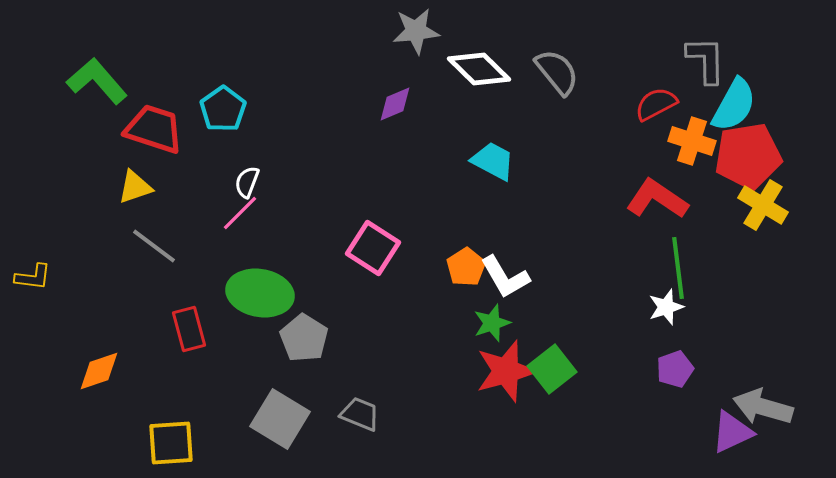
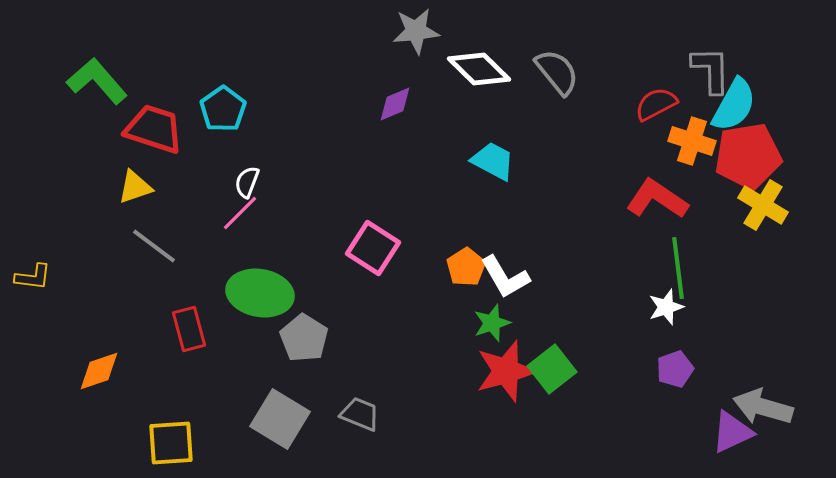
gray L-shape: moved 5 px right, 10 px down
